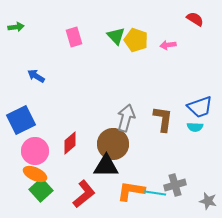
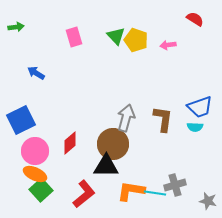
blue arrow: moved 3 px up
